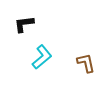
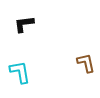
cyan L-shape: moved 22 px left, 15 px down; rotated 60 degrees counterclockwise
